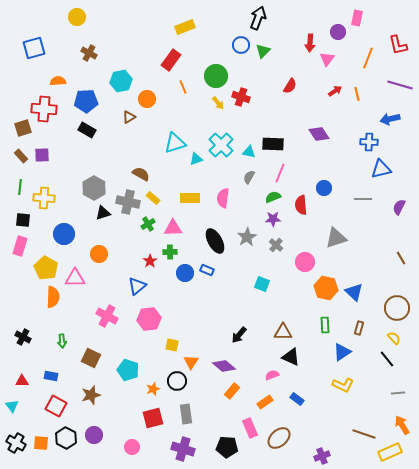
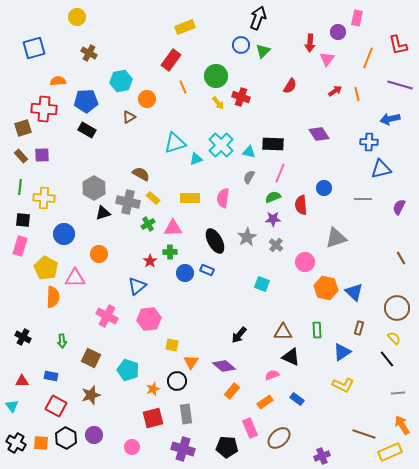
green rectangle at (325, 325): moved 8 px left, 5 px down
